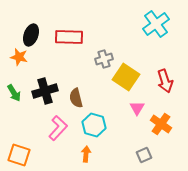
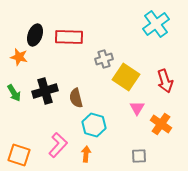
black ellipse: moved 4 px right
pink L-shape: moved 17 px down
gray square: moved 5 px left, 1 px down; rotated 21 degrees clockwise
